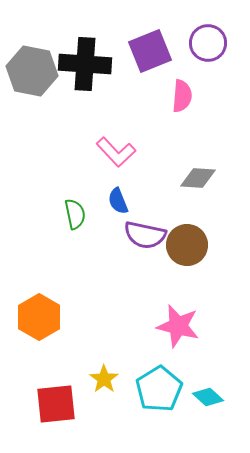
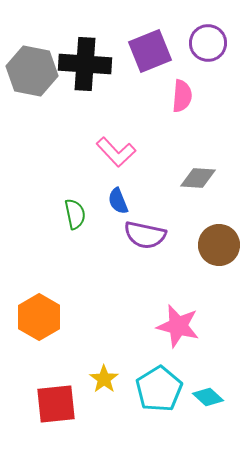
brown circle: moved 32 px right
